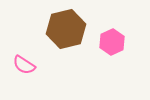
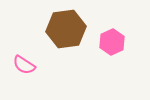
brown hexagon: rotated 6 degrees clockwise
